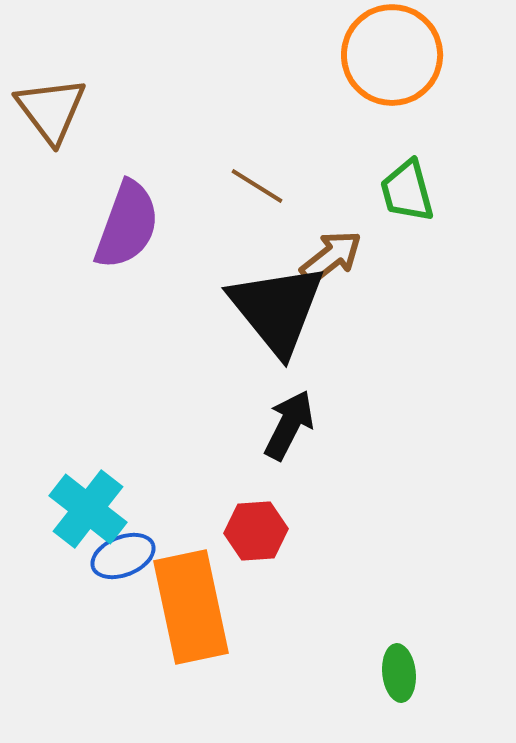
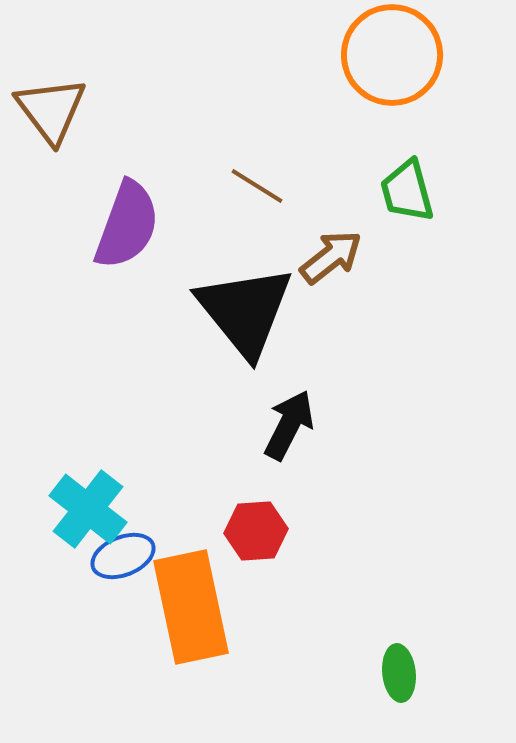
black triangle: moved 32 px left, 2 px down
